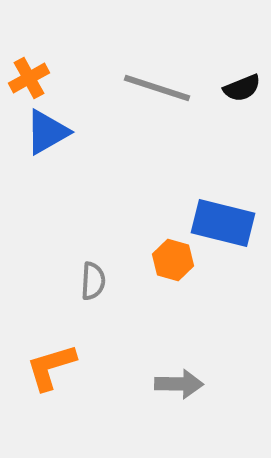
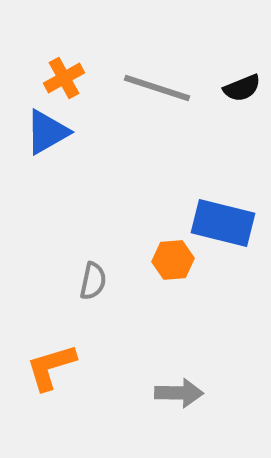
orange cross: moved 35 px right
orange hexagon: rotated 21 degrees counterclockwise
gray semicircle: rotated 9 degrees clockwise
gray arrow: moved 9 px down
